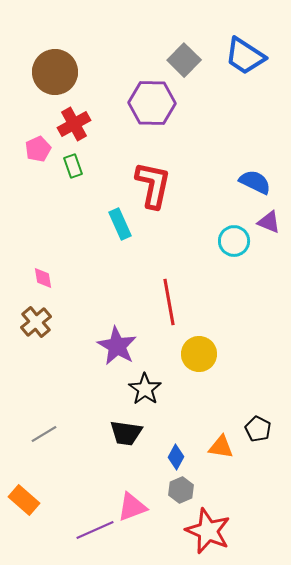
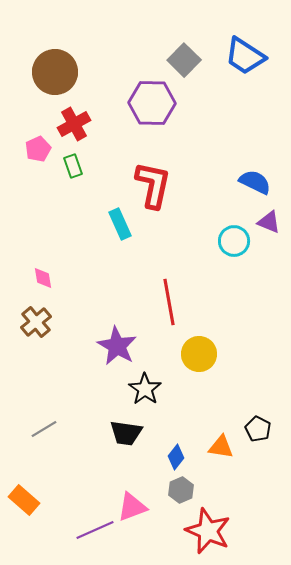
gray line: moved 5 px up
blue diamond: rotated 10 degrees clockwise
